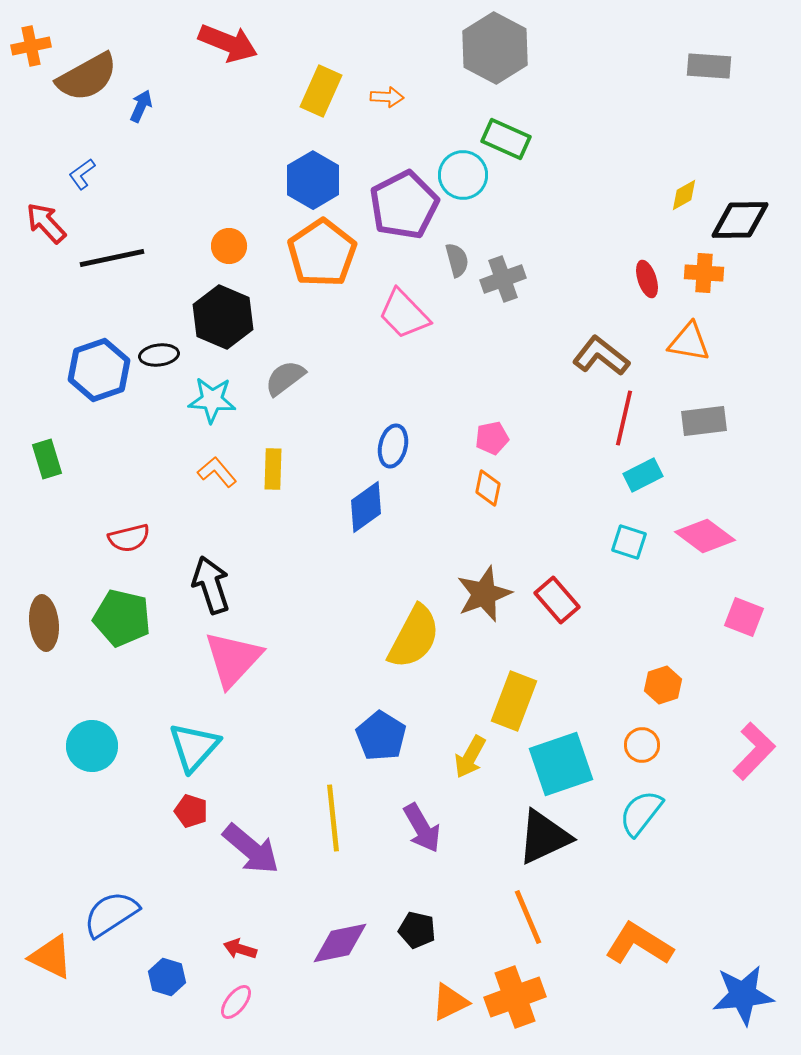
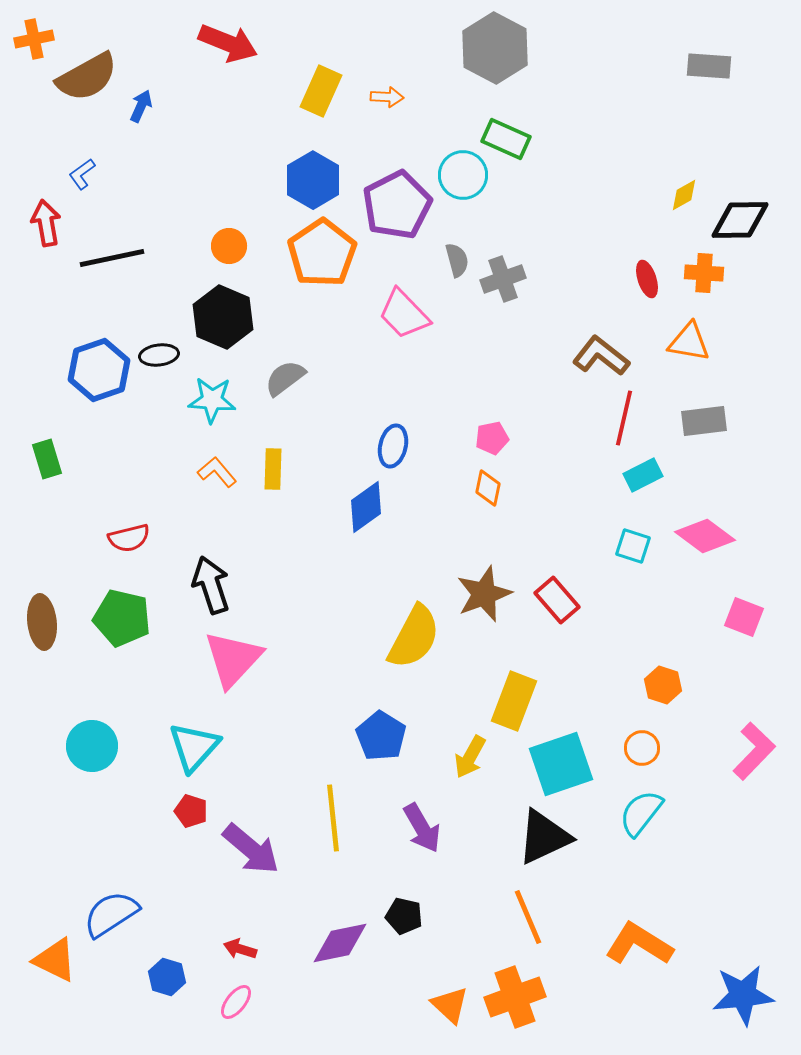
orange cross at (31, 46): moved 3 px right, 7 px up
purple pentagon at (404, 205): moved 7 px left
red arrow at (46, 223): rotated 33 degrees clockwise
cyan square at (629, 542): moved 4 px right, 4 px down
brown ellipse at (44, 623): moved 2 px left, 1 px up
orange hexagon at (663, 685): rotated 24 degrees counterclockwise
orange circle at (642, 745): moved 3 px down
black pentagon at (417, 930): moved 13 px left, 14 px up
orange triangle at (51, 957): moved 4 px right, 3 px down
orange triangle at (450, 1002): moved 3 px down; rotated 51 degrees counterclockwise
